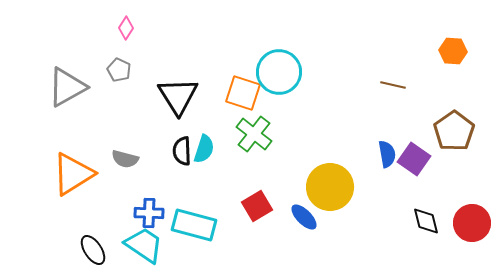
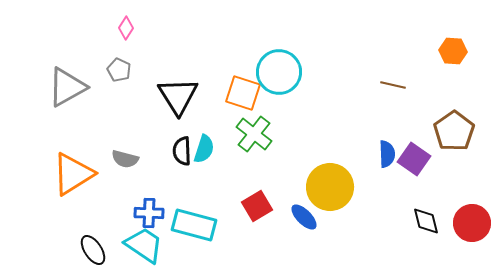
blue semicircle: rotated 8 degrees clockwise
